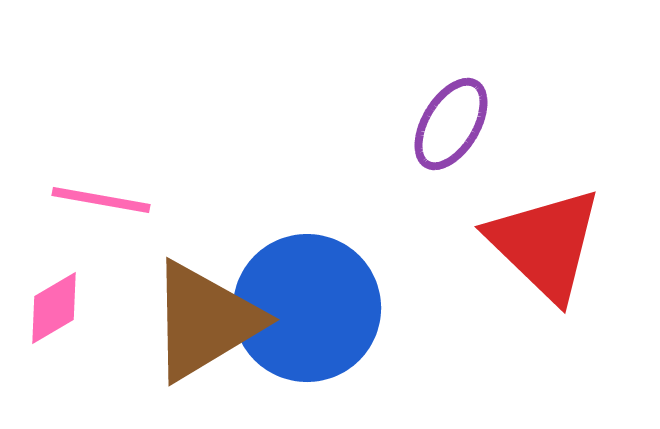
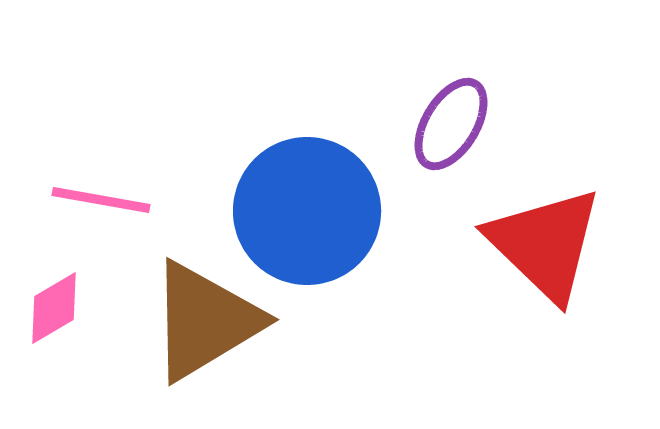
blue circle: moved 97 px up
